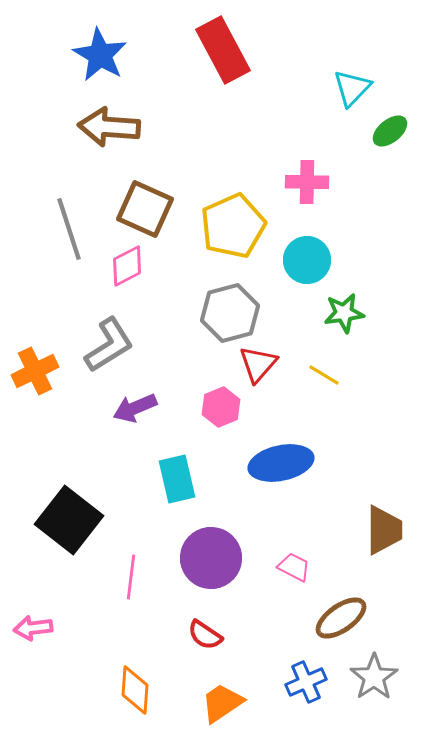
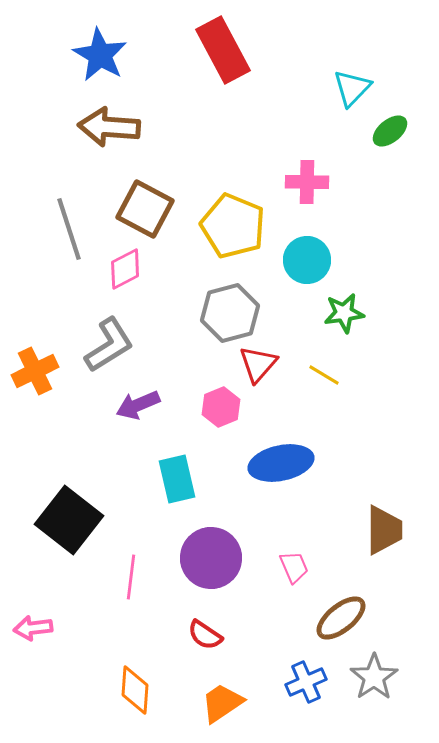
brown square: rotated 4 degrees clockwise
yellow pentagon: rotated 26 degrees counterclockwise
pink diamond: moved 2 px left, 3 px down
purple arrow: moved 3 px right, 3 px up
pink trapezoid: rotated 40 degrees clockwise
brown ellipse: rotated 4 degrees counterclockwise
